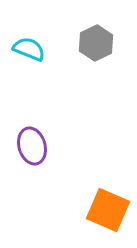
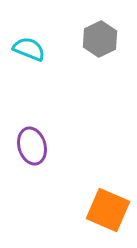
gray hexagon: moved 4 px right, 4 px up
